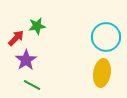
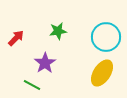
green star: moved 21 px right, 5 px down
purple star: moved 19 px right, 3 px down
yellow ellipse: rotated 24 degrees clockwise
